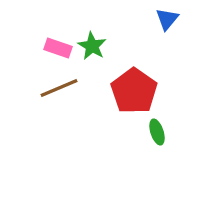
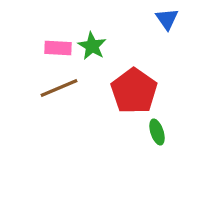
blue triangle: rotated 15 degrees counterclockwise
pink rectangle: rotated 16 degrees counterclockwise
